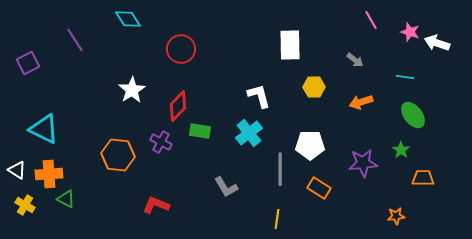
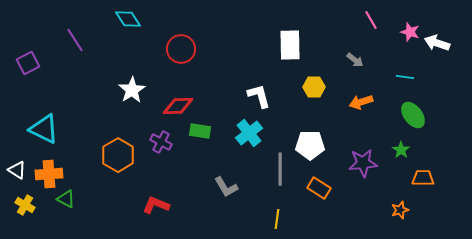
red diamond: rotated 44 degrees clockwise
orange hexagon: rotated 24 degrees clockwise
orange star: moved 4 px right, 6 px up; rotated 12 degrees counterclockwise
